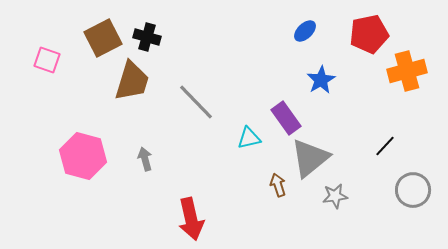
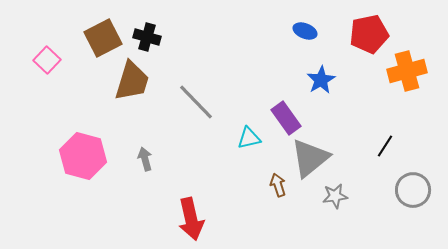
blue ellipse: rotated 65 degrees clockwise
pink square: rotated 24 degrees clockwise
black line: rotated 10 degrees counterclockwise
